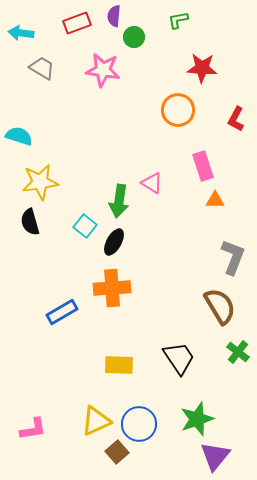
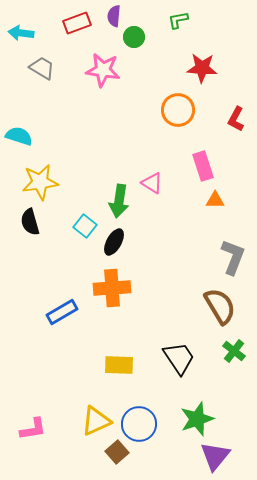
green cross: moved 4 px left, 1 px up
